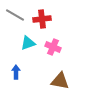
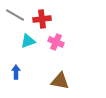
cyan triangle: moved 2 px up
pink cross: moved 3 px right, 5 px up
